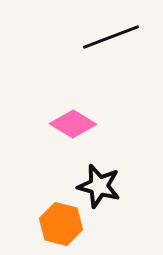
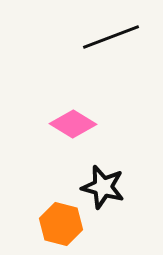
black star: moved 4 px right, 1 px down
